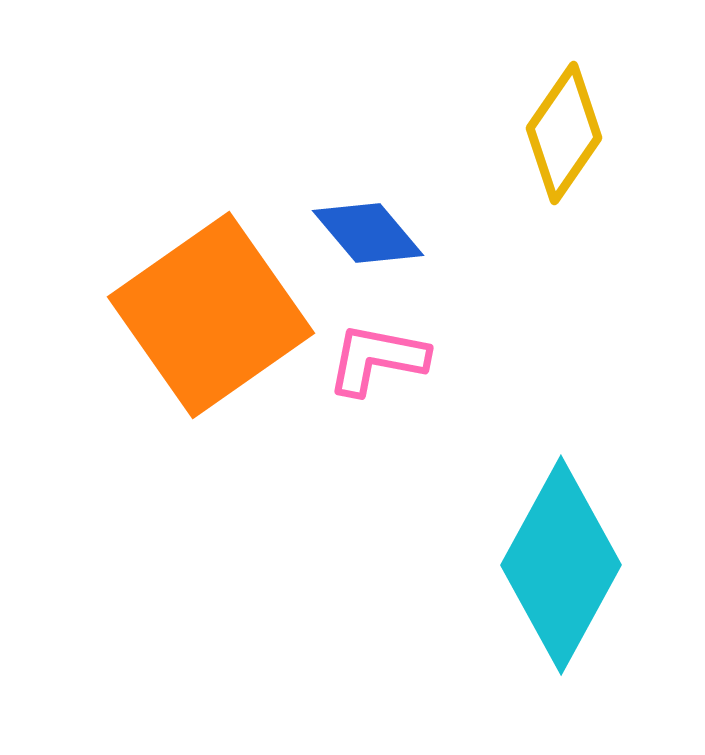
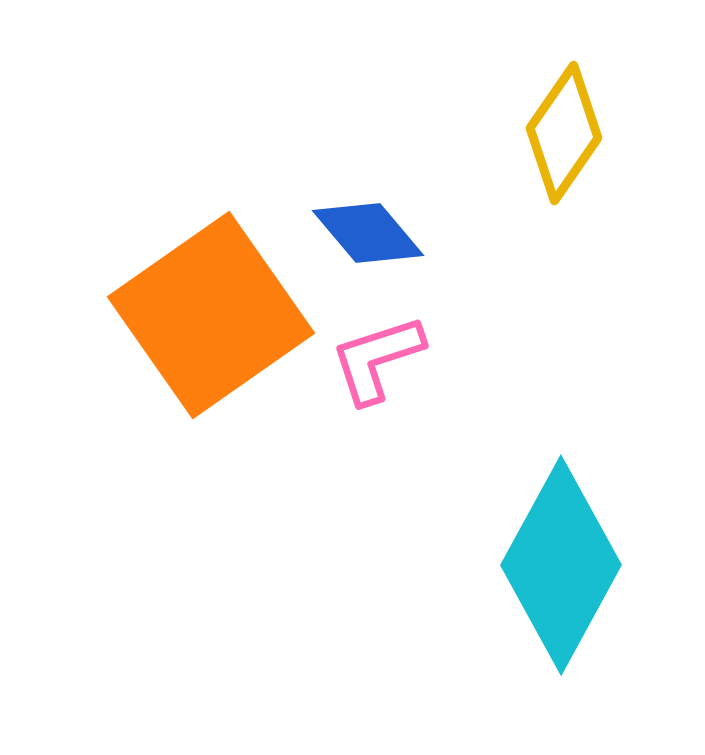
pink L-shape: rotated 29 degrees counterclockwise
